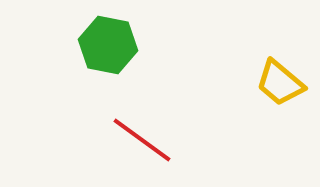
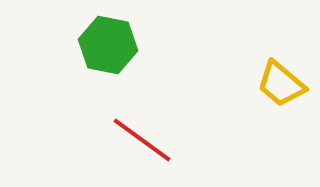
yellow trapezoid: moved 1 px right, 1 px down
